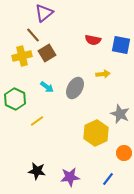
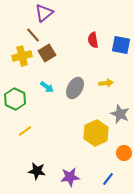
red semicircle: rotated 70 degrees clockwise
yellow arrow: moved 3 px right, 9 px down
yellow line: moved 12 px left, 10 px down
